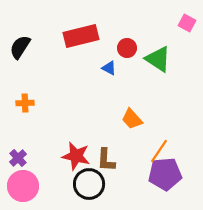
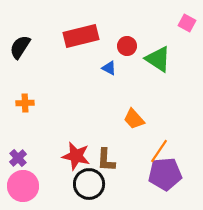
red circle: moved 2 px up
orange trapezoid: moved 2 px right
